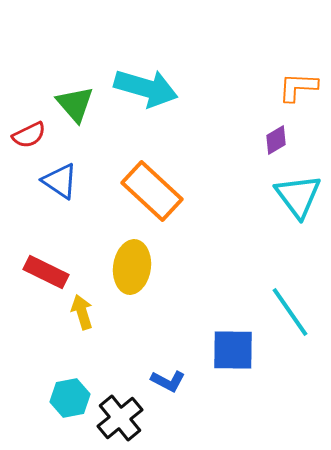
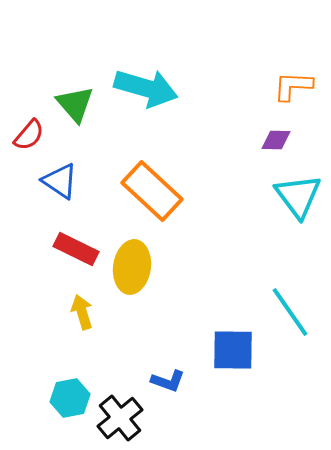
orange L-shape: moved 5 px left, 1 px up
red semicircle: rotated 24 degrees counterclockwise
purple diamond: rotated 32 degrees clockwise
red rectangle: moved 30 px right, 23 px up
blue L-shape: rotated 8 degrees counterclockwise
